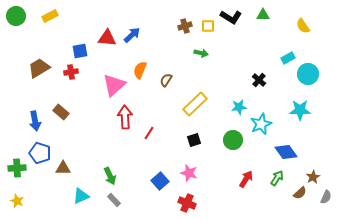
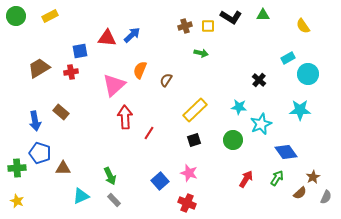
yellow rectangle at (195, 104): moved 6 px down
cyan star at (239, 107): rotated 14 degrees clockwise
